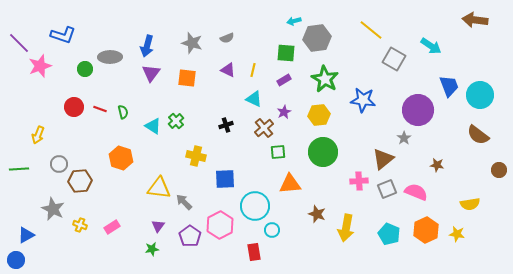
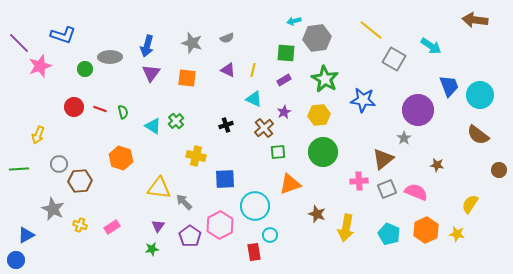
orange triangle at (290, 184): rotated 15 degrees counterclockwise
yellow semicircle at (470, 204): rotated 132 degrees clockwise
cyan circle at (272, 230): moved 2 px left, 5 px down
